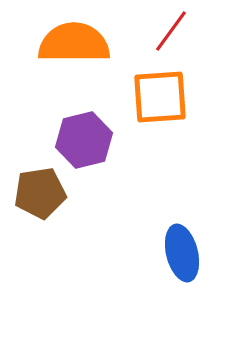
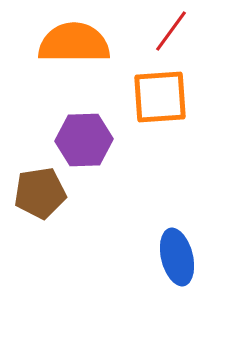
purple hexagon: rotated 12 degrees clockwise
blue ellipse: moved 5 px left, 4 px down
